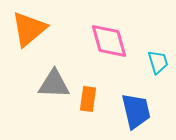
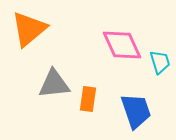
pink diamond: moved 13 px right, 4 px down; rotated 9 degrees counterclockwise
cyan trapezoid: moved 2 px right
gray triangle: rotated 8 degrees counterclockwise
blue trapezoid: rotated 6 degrees counterclockwise
